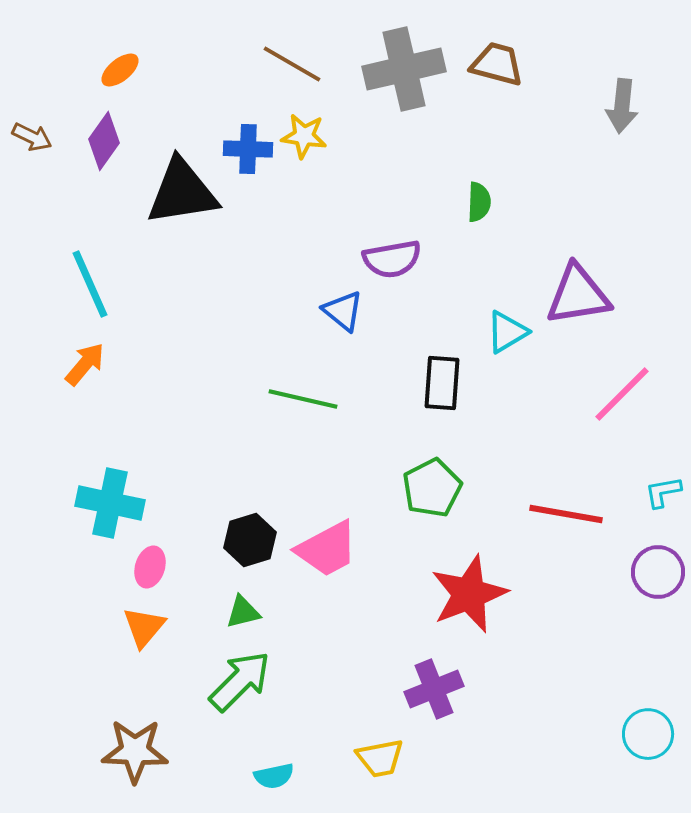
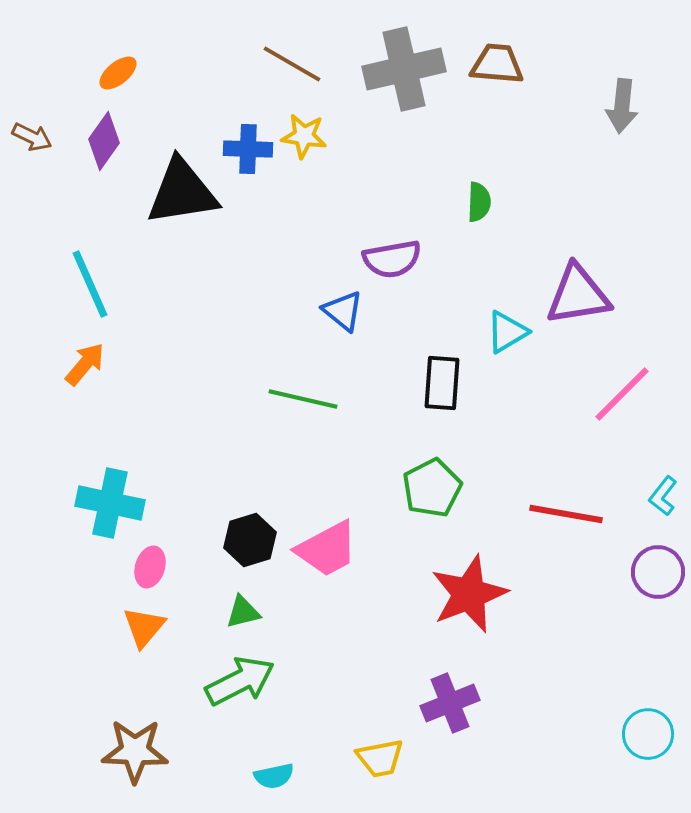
brown trapezoid: rotated 10 degrees counterclockwise
orange ellipse: moved 2 px left, 3 px down
cyan L-shape: moved 4 px down; rotated 42 degrees counterclockwise
green arrow: rotated 18 degrees clockwise
purple cross: moved 16 px right, 14 px down
